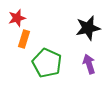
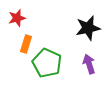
orange rectangle: moved 2 px right, 5 px down
